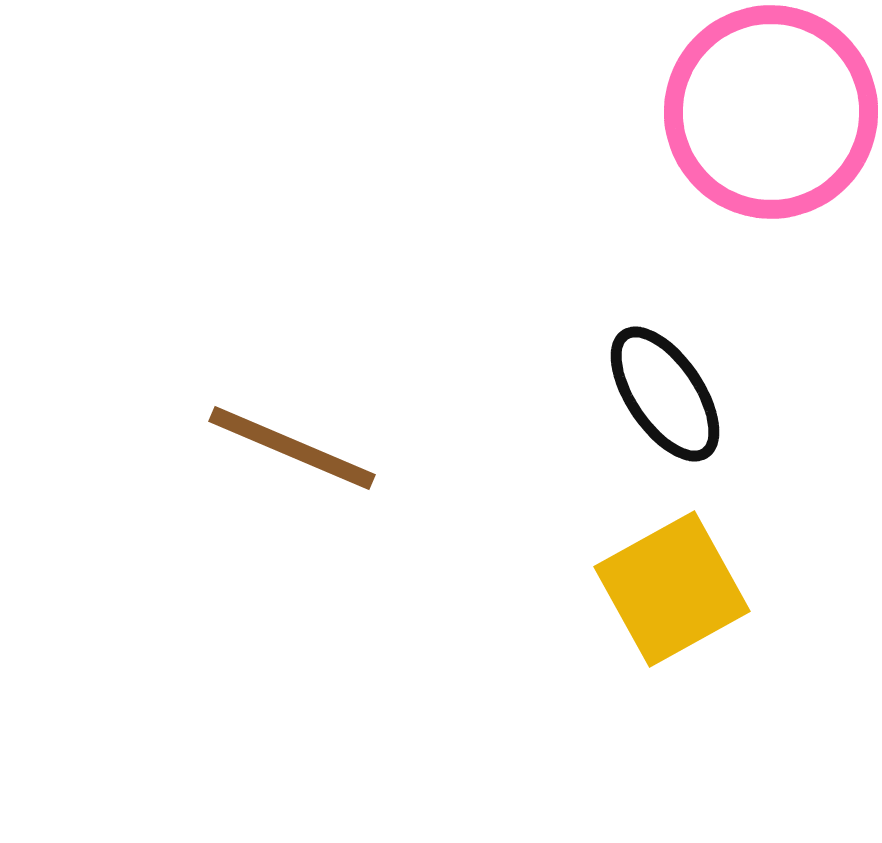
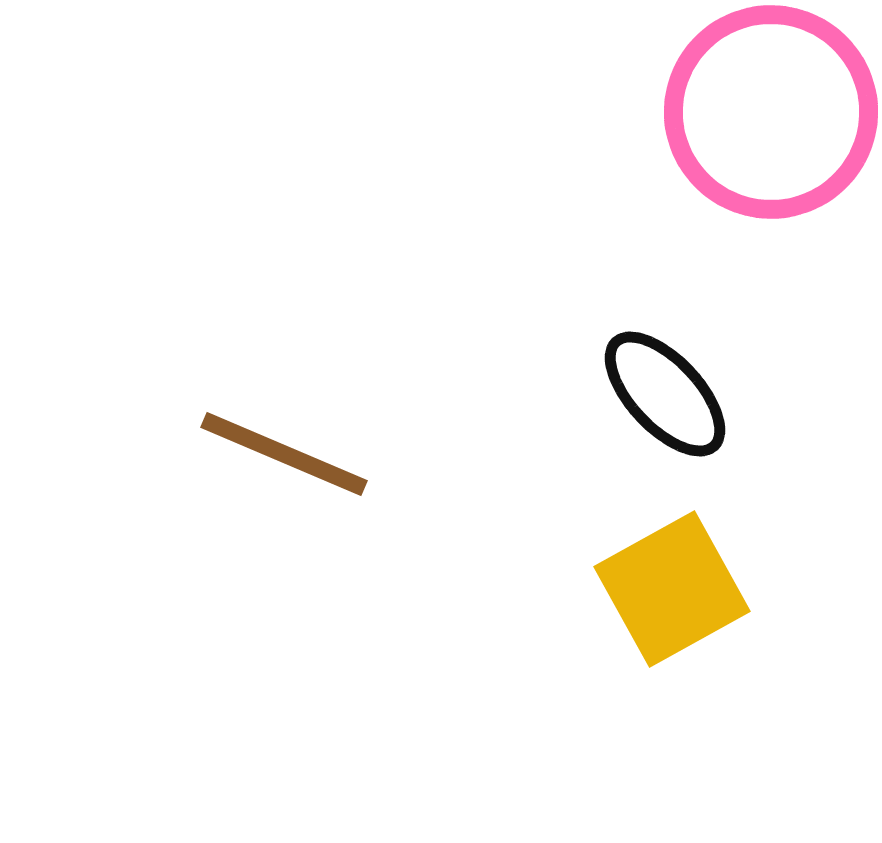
black ellipse: rotated 9 degrees counterclockwise
brown line: moved 8 px left, 6 px down
